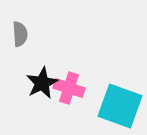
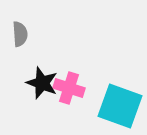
black star: rotated 24 degrees counterclockwise
